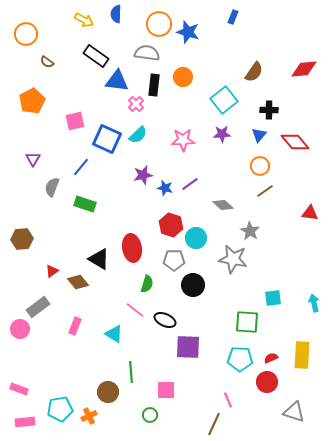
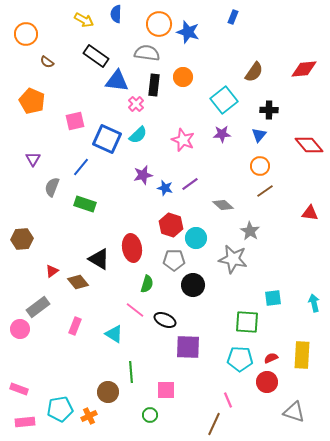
orange pentagon at (32, 101): rotated 20 degrees counterclockwise
pink star at (183, 140): rotated 25 degrees clockwise
red diamond at (295, 142): moved 14 px right, 3 px down
